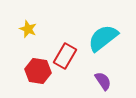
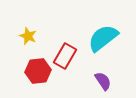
yellow star: moved 7 px down
red hexagon: rotated 15 degrees counterclockwise
